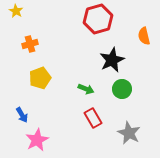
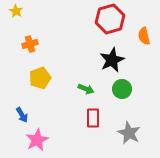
red hexagon: moved 12 px right
red rectangle: rotated 30 degrees clockwise
